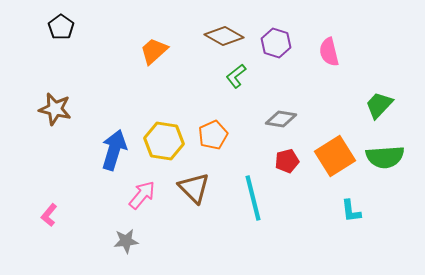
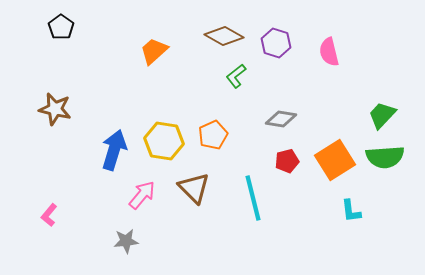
green trapezoid: moved 3 px right, 10 px down
orange square: moved 4 px down
